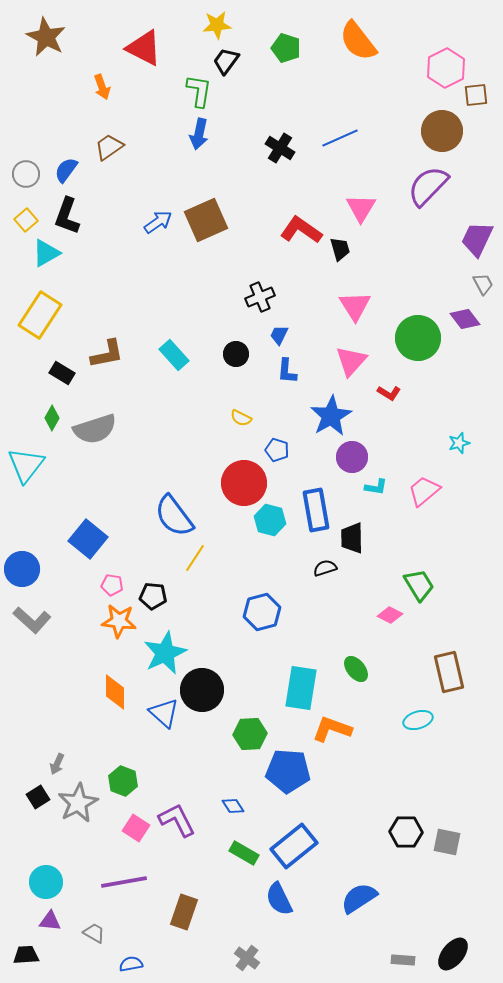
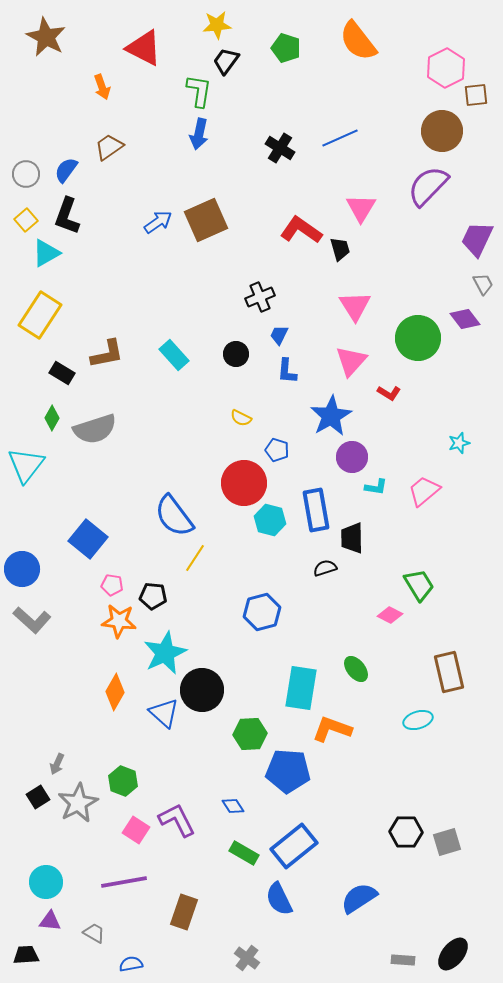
orange diamond at (115, 692): rotated 30 degrees clockwise
pink square at (136, 828): moved 2 px down
gray square at (447, 842): rotated 28 degrees counterclockwise
